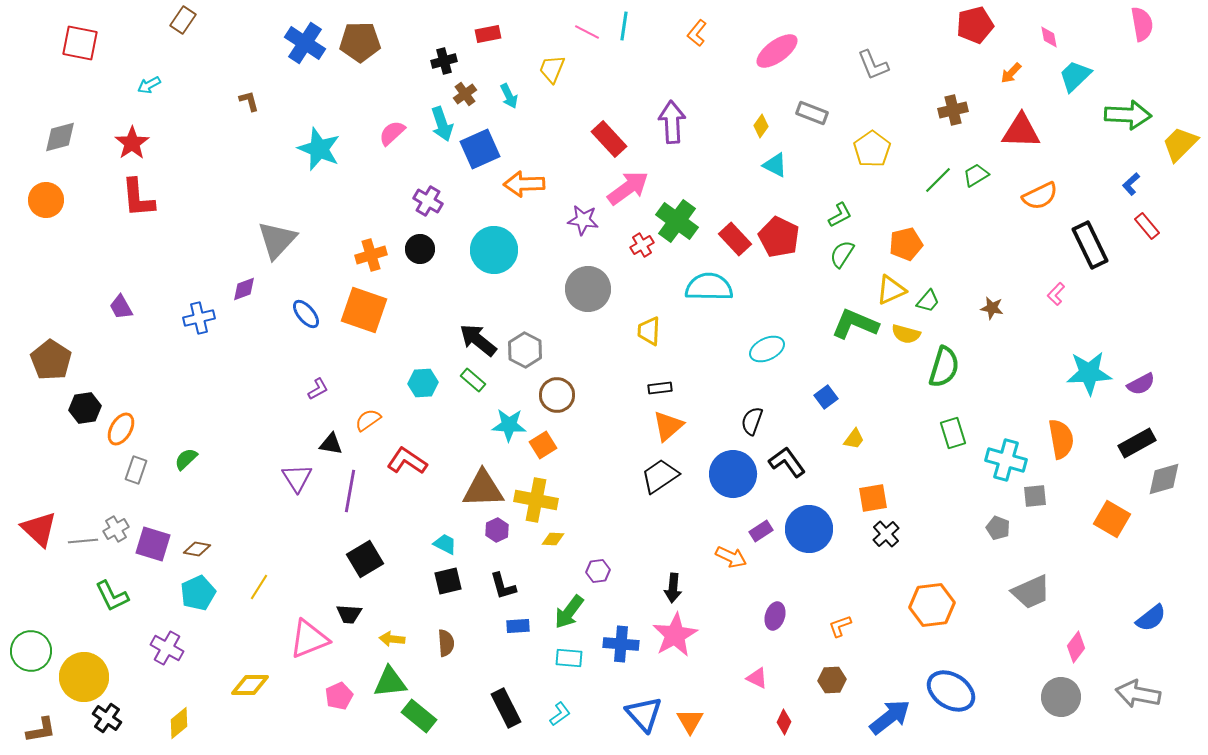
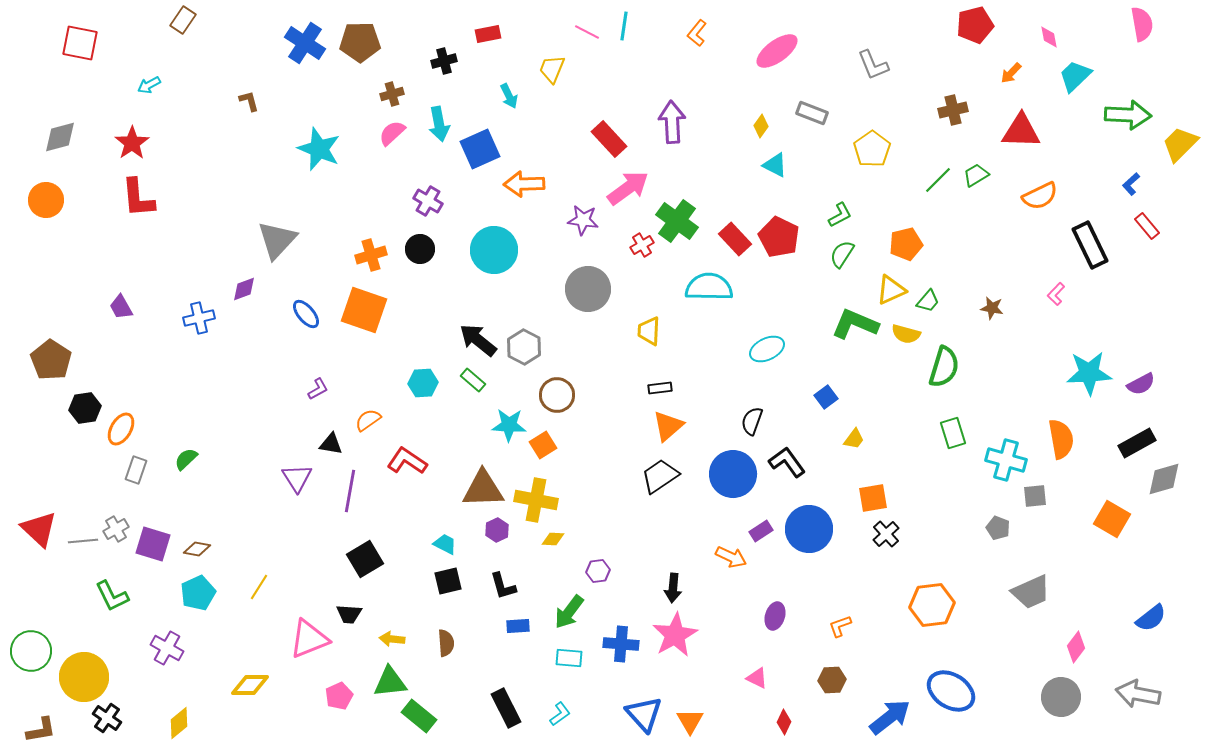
brown cross at (465, 94): moved 73 px left; rotated 20 degrees clockwise
cyan arrow at (442, 124): moved 3 px left; rotated 8 degrees clockwise
gray hexagon at (525, 350): moved 1 px left, 3 px up
